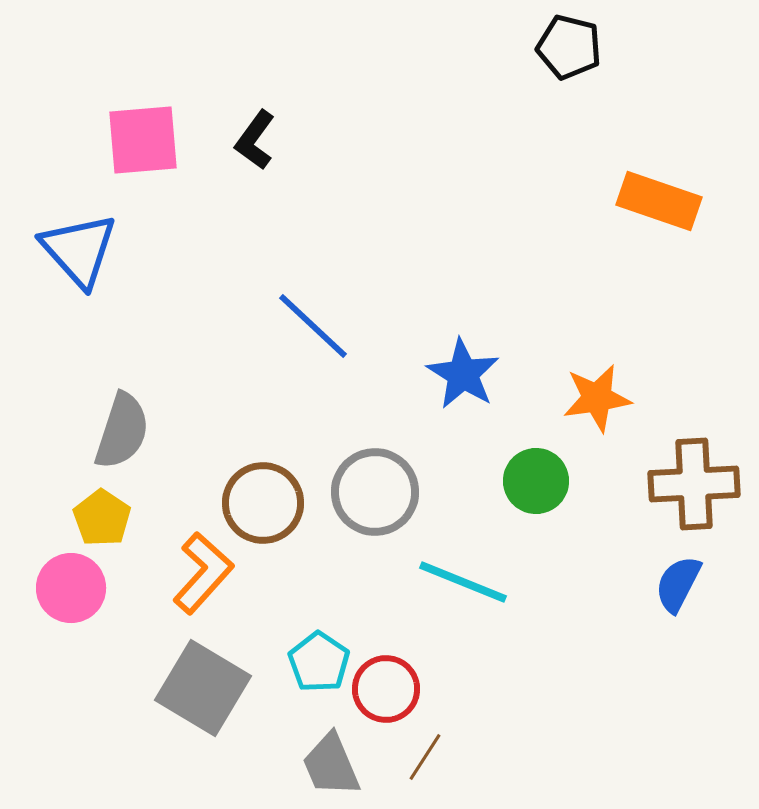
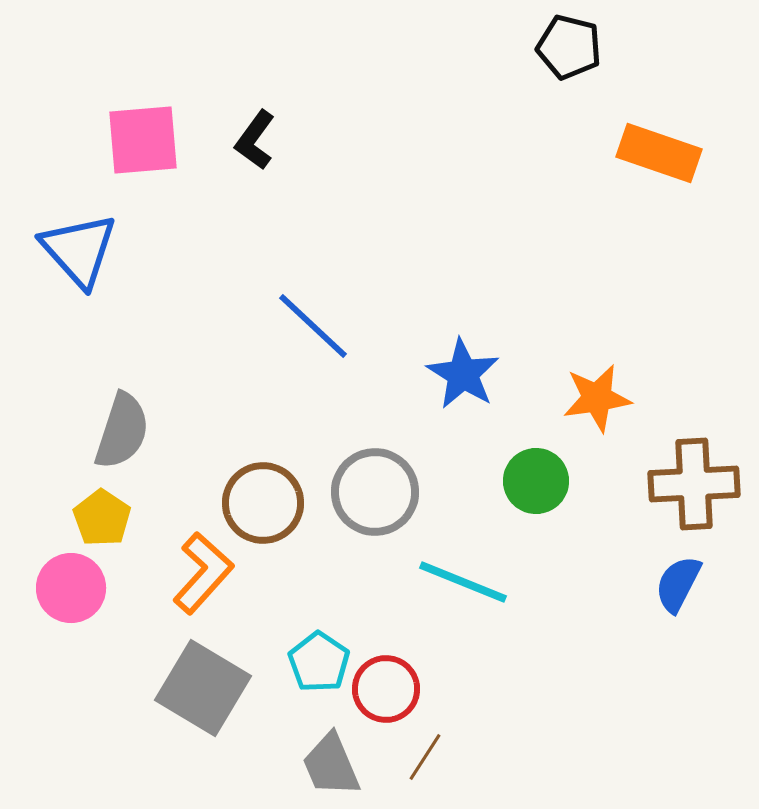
orange rectangle: moved 48 px up
